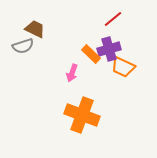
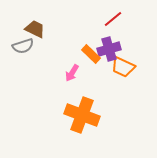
pink arrow: rotated 12 degrees clockwise
